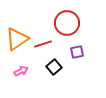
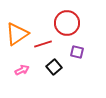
orange triangle: moved 5 px up
purple square: rotated 24 degrees clockwise
pink arrow: moved 1 px right, 1 px up
